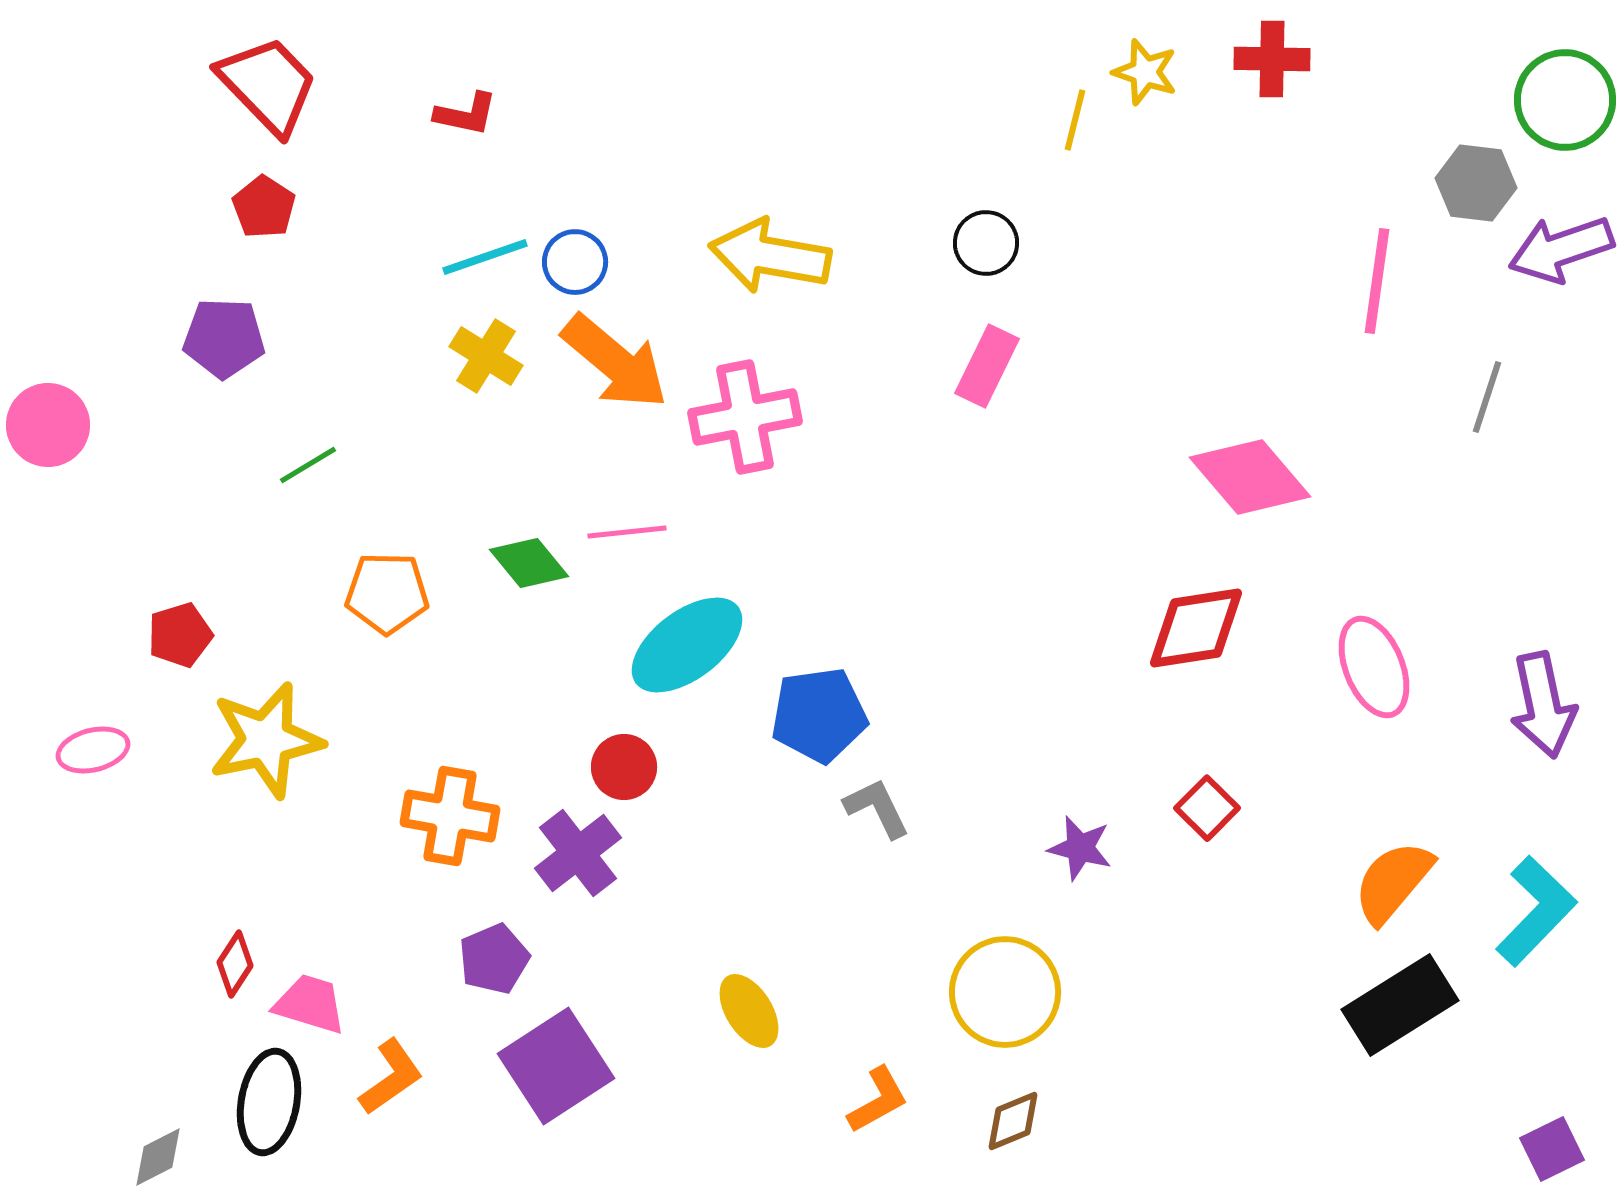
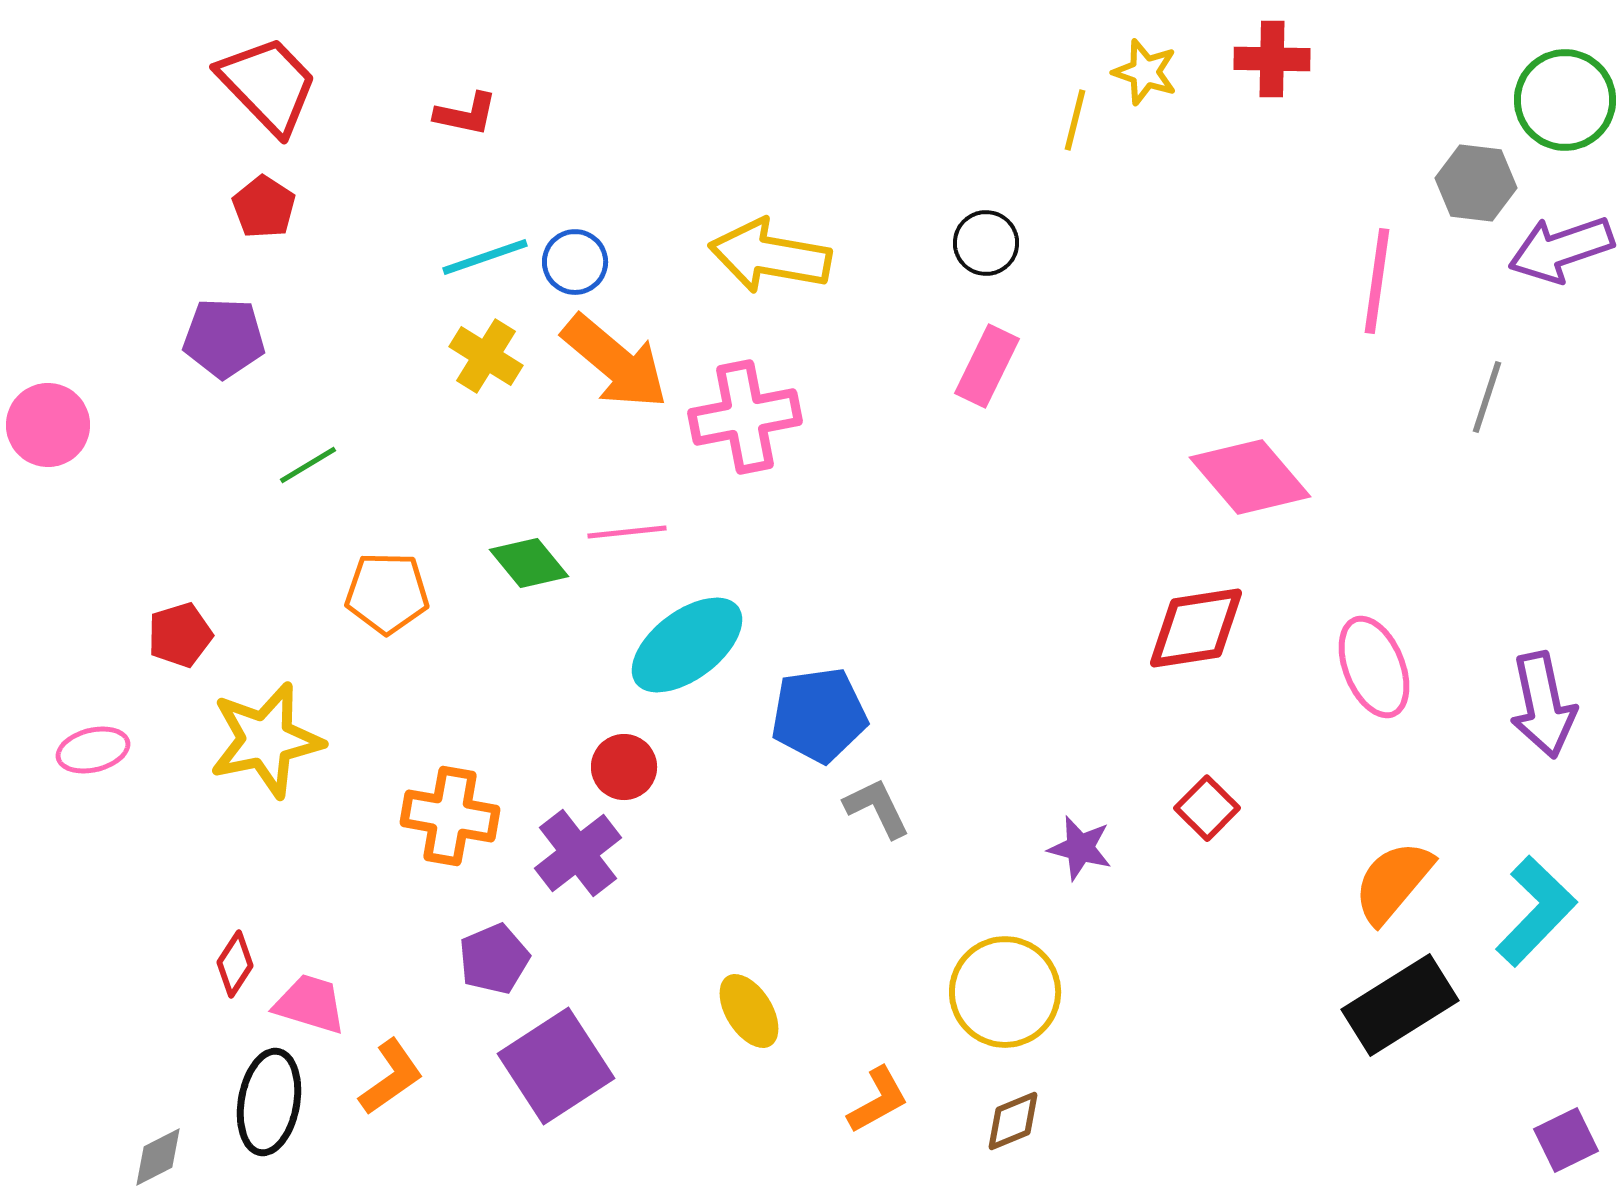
purple square at (1552, 1149): moved 14 px right, 9 px up
